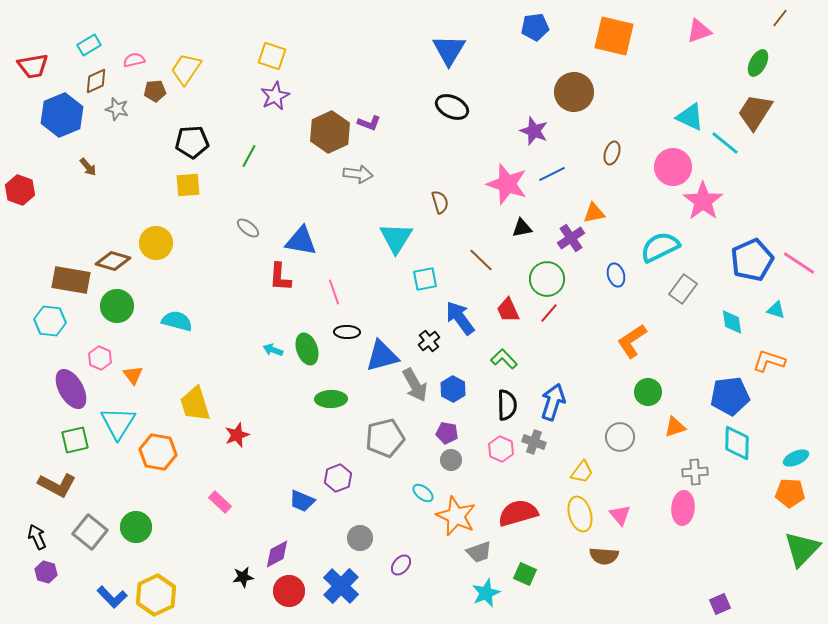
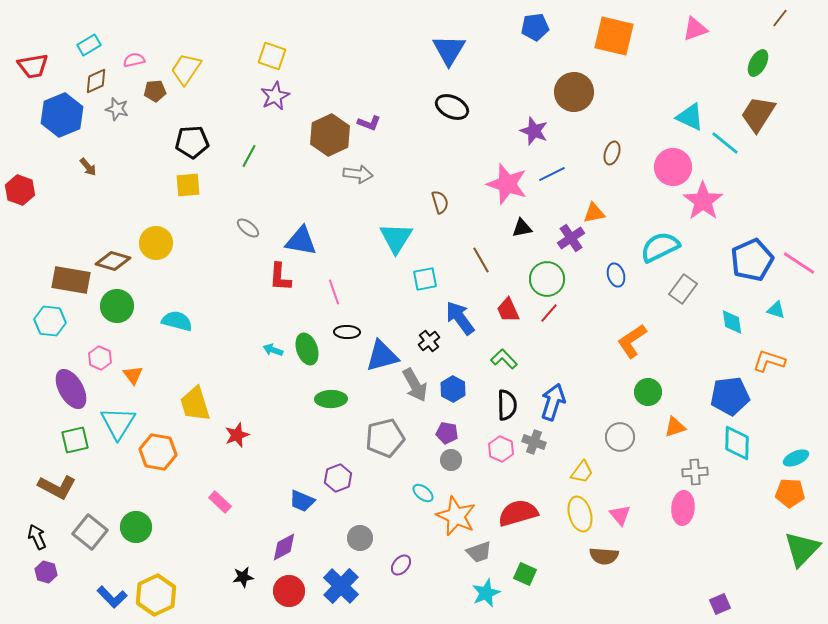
pink triangle at (699, 31): moved 4 px left, 2 px up
brown trapezoid at (755, 112): moved 3 px right, 2 px down
brown hexagon at (330, 132): moved 3 px down
brown line at (481, 260): rotated 16 degrees clockwise
brown L-shape at (57, 485): moved 2 px down
purple diamond at (277, 554): moved 7 px right, 7 px up
